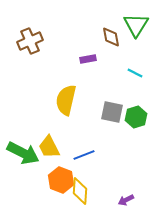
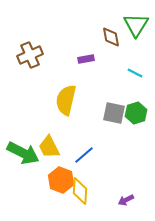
brown cross: moved 14 px down
purple rectangle: moved 2 px left
gray square: moved 2 px right, 1 px down
green hexagon: moved 4 px up
blue line: rotated 20 degrees counterclockwise
